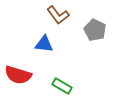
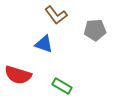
brown L-shape: moved 2 px left
gray pentagon: rotated 30 degrees counterclockwise
blue triangle: rotated 12 degrees clockwise
